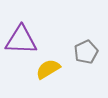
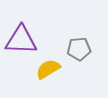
gray pentagon: moved 7 px left, 3 px up; rotated 20 degrees clockwise
